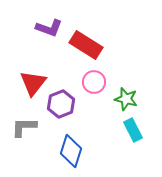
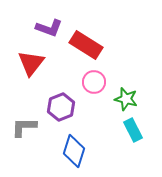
red triangle: moved 2 px left, 20 px up
purple hexagon: moved 3 px down
blue diamond: moved 3 px right
